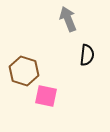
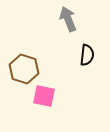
brown hexagon: moved 2 px up
pink square: moved 2 px left
